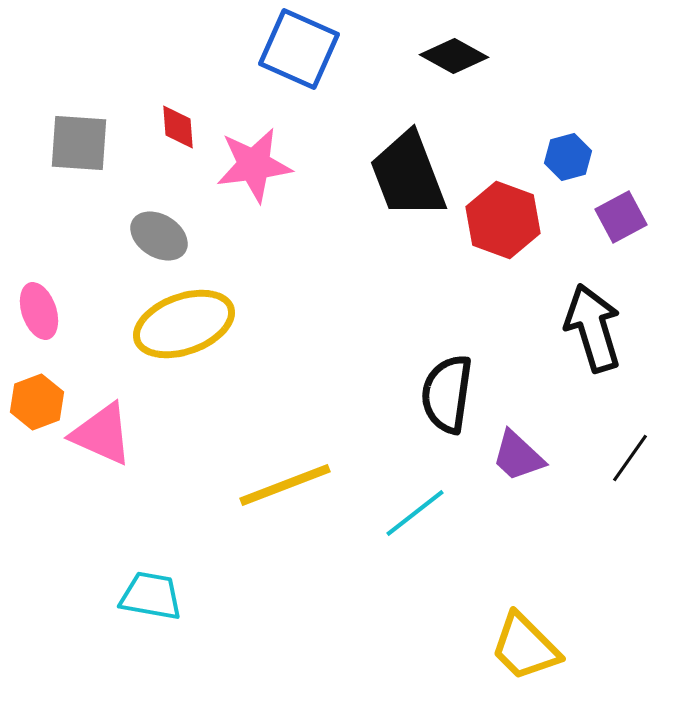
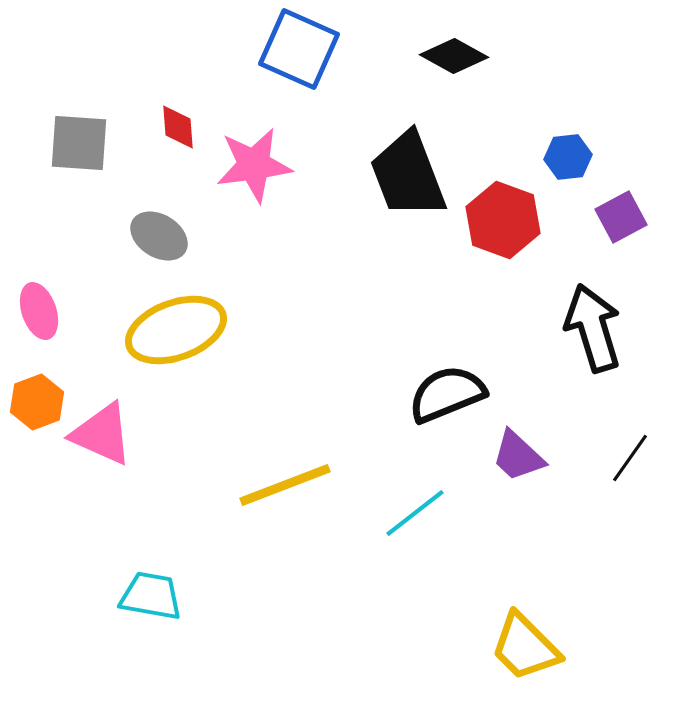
blue hexagon: rotated 9 degrees clockwise
yellow ellipse: moved 8 px left, 6 px down
black semicircle: rotated 60 degrees clockwise
